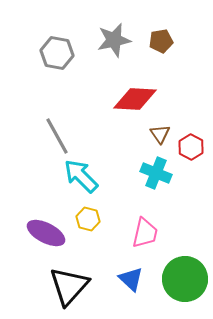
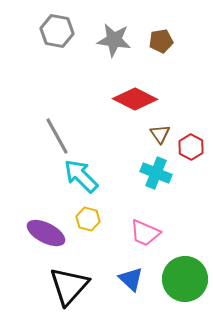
gray star: rotated 20 degrees clockwise
gray hexagon: moved 22 px up
red diamond: rotated 24 degrees clockwise
pink trapezoid: rotated 100 degrees clockwise
